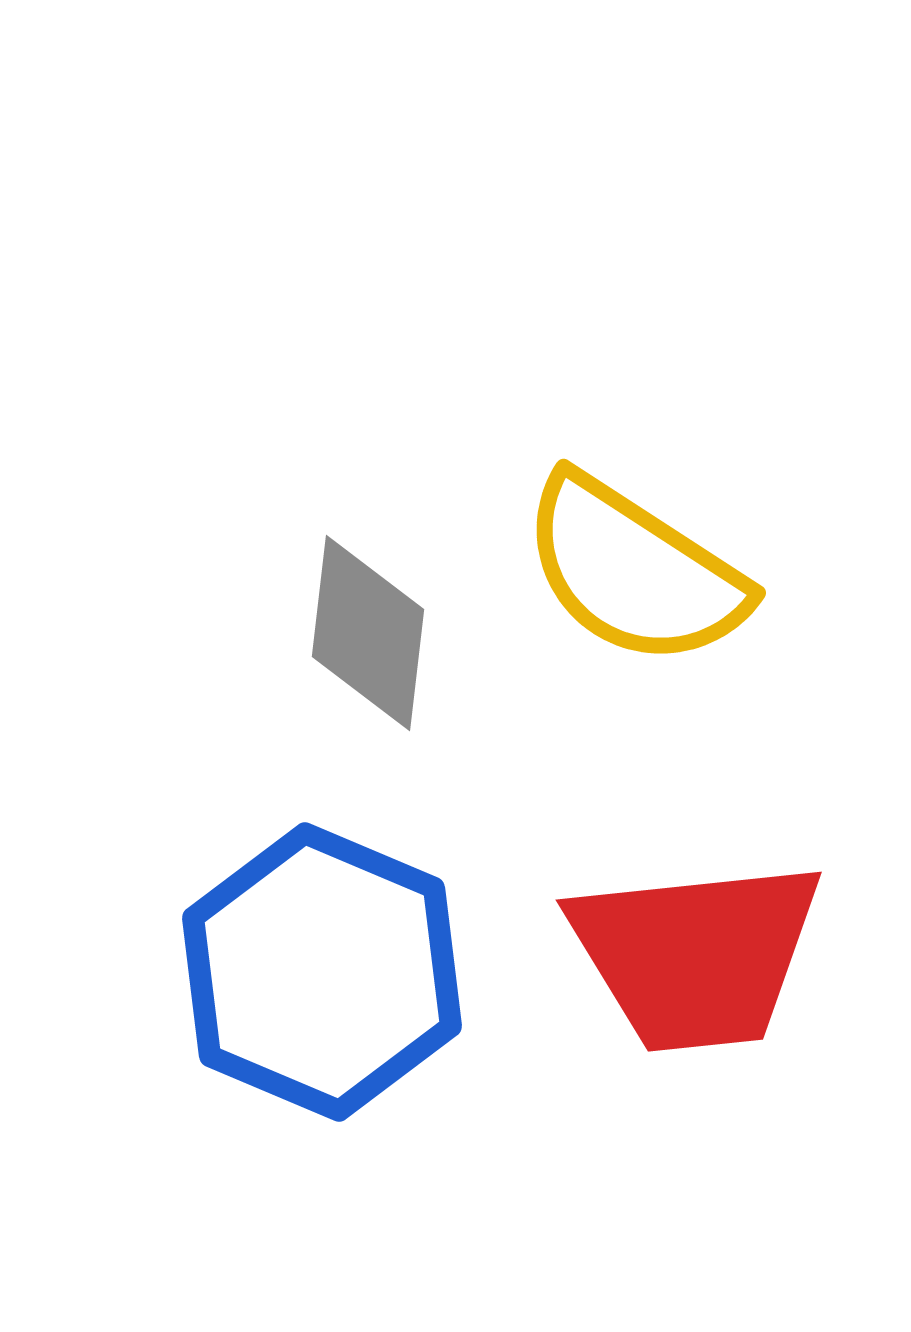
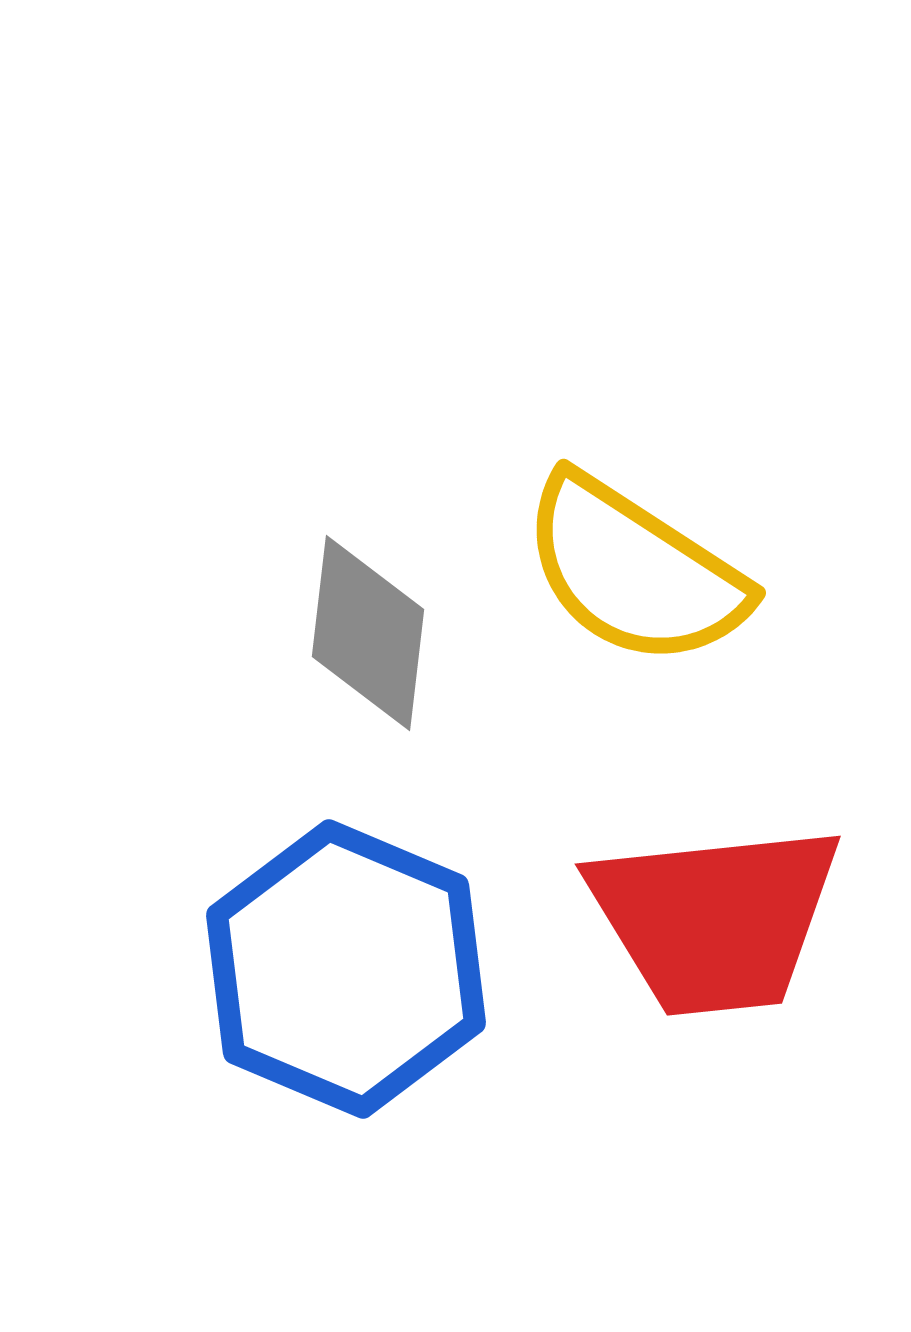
red trapezoid: moved 19 px right, 36 px up
blue hexagon: moved 24 px right, 3 px up
